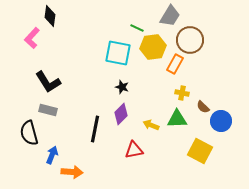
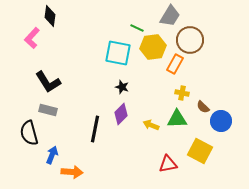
red triangle: moved 34 px right, 14 px down
